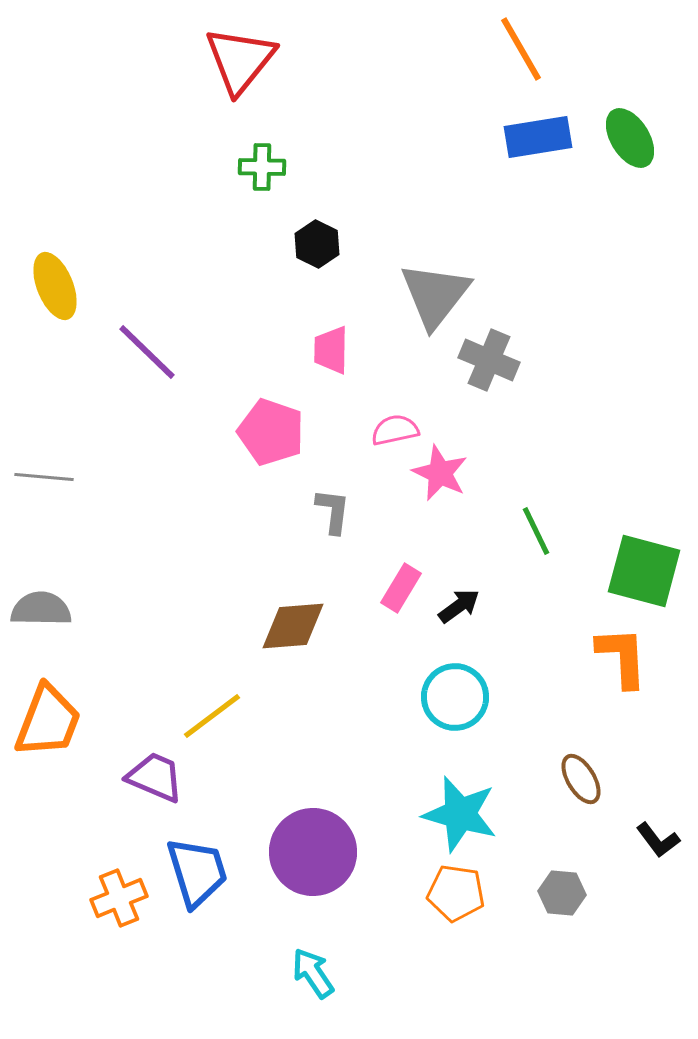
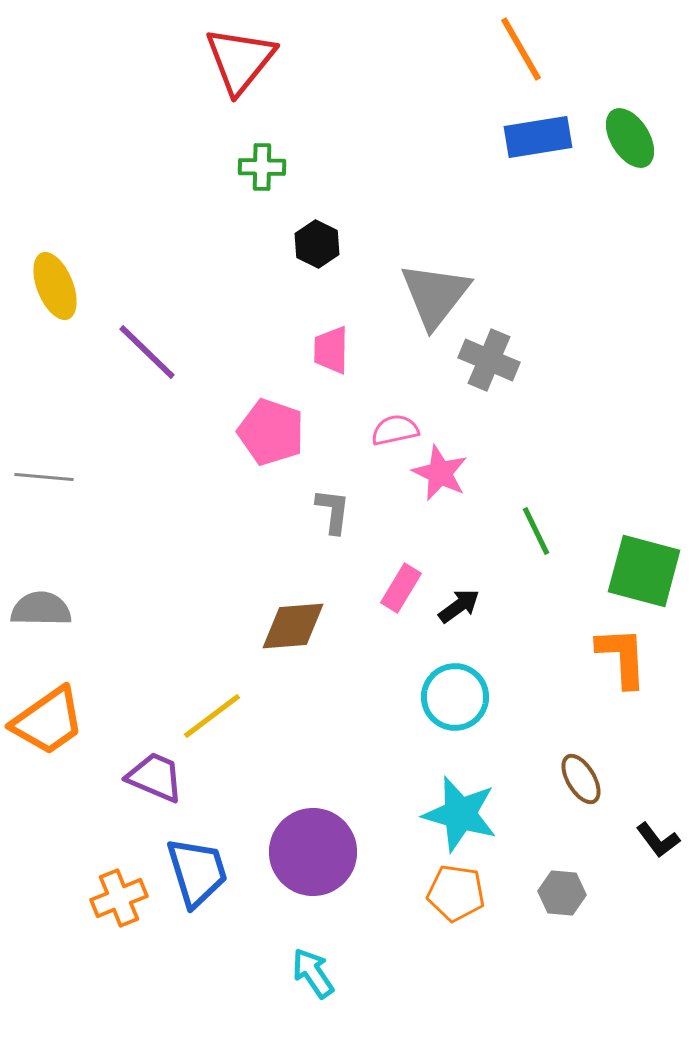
orange trapezoid: rotated 34 degrees clockwise
